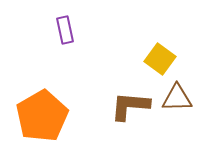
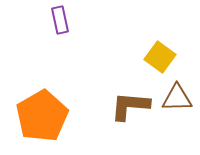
purple rectangle: moved 5 px left, 10 px up
yellow square: moved 2 px up
